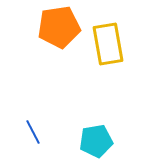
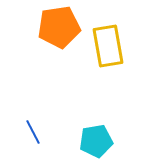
yellow rectangle: moved 2 px down
